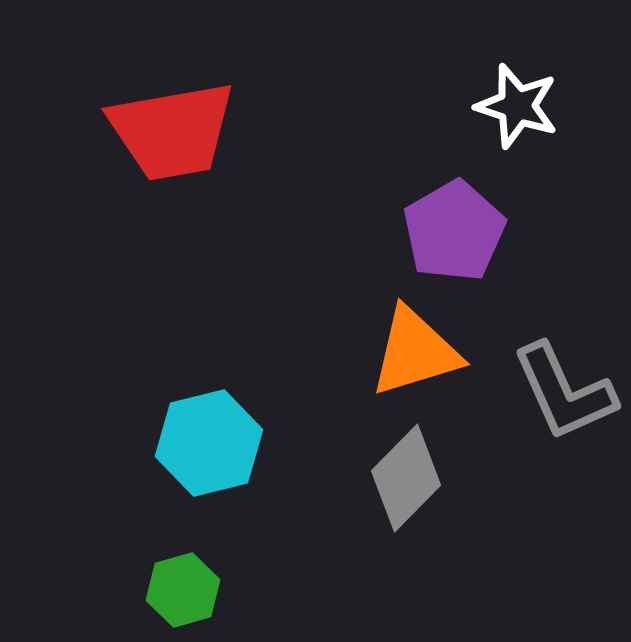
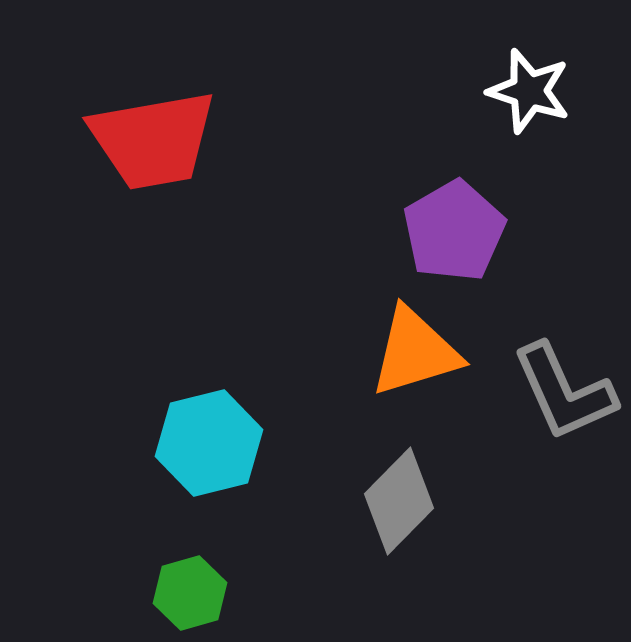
white star: moved 12 px right, 15 px up
red trapezoid: moved 19 px left, 9 px down
gray diamond: moved 7 px left, 23 px down
green hexagon: moved 7 px right, 3 px down
